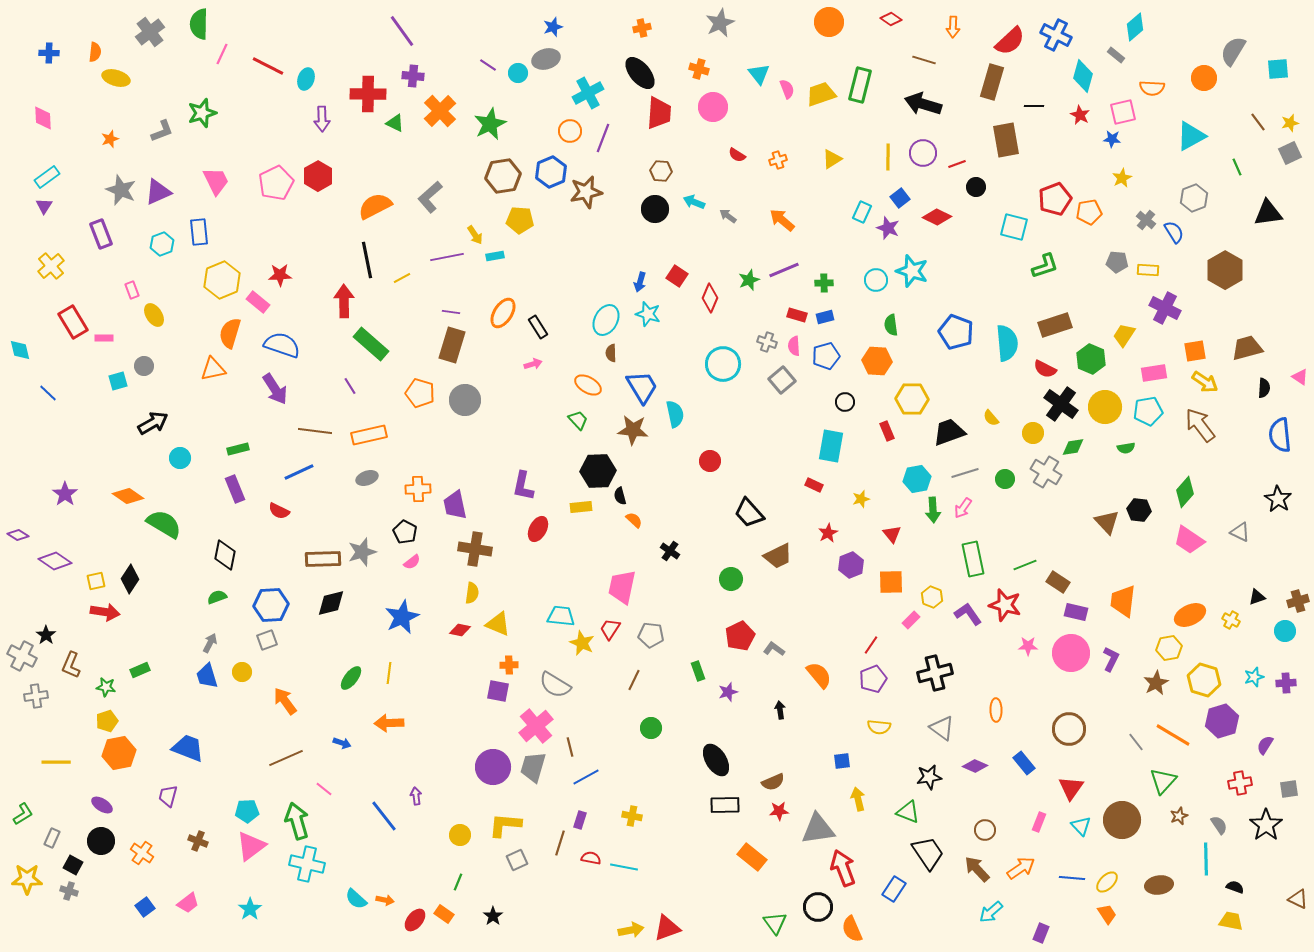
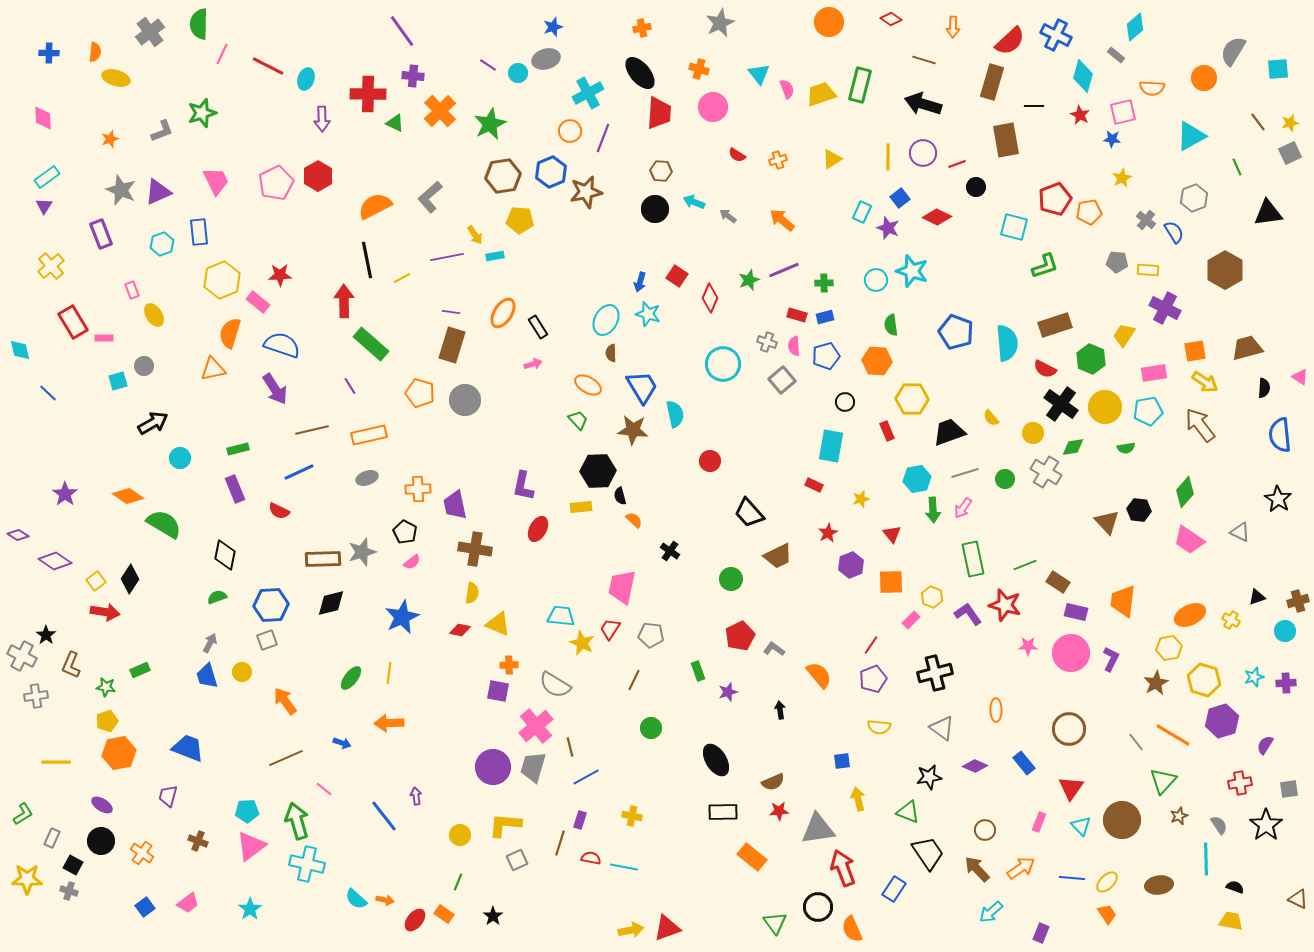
brown line at (315, 431): moved 3 px left, 1 px up; rotated 20 degrees counterclockwise
yellow square at (96, 581): rotated 24 degrees counterclockwise
black rectangle at (725, 805): moved 2 px left, 7 px down
